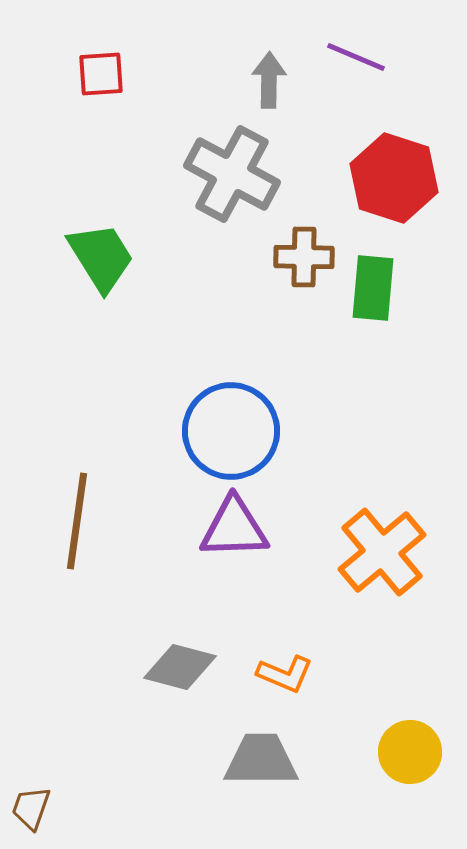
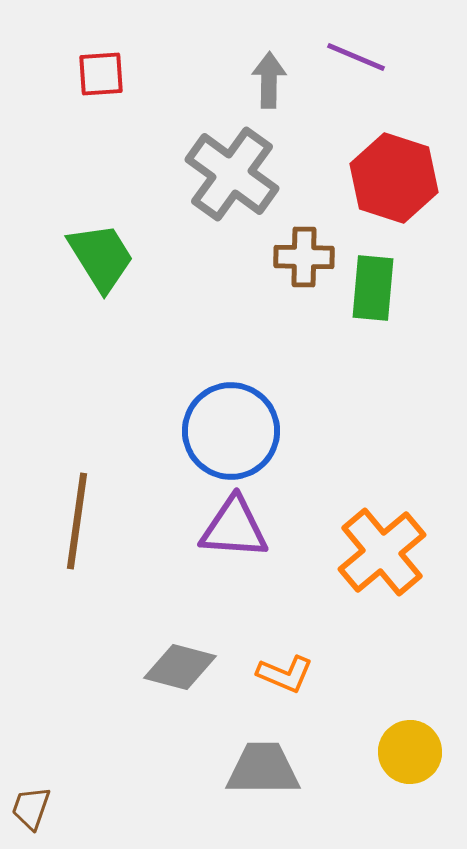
gray cross: rotated 8 degrees clockwise
purple triangle: rotated 6 degrees clockwise
gray trapezoid: moved 2 px right, 9 px down
